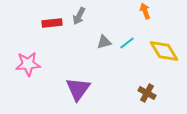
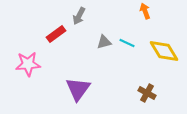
red rectangle: moved 4 px right, 11 px down; rotated 30 degrees counterclockwise
cyan line: rotated 63 degrees clockwise
